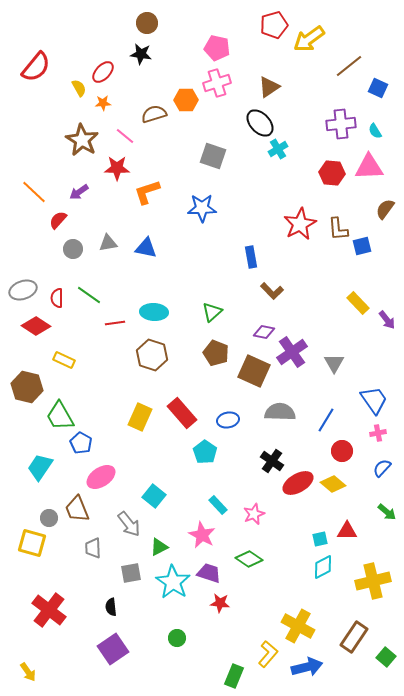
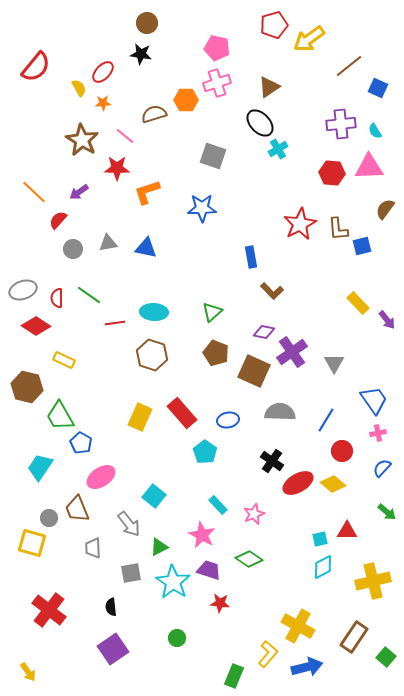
purple trapezoid at (209, 573): moved 3 px up
